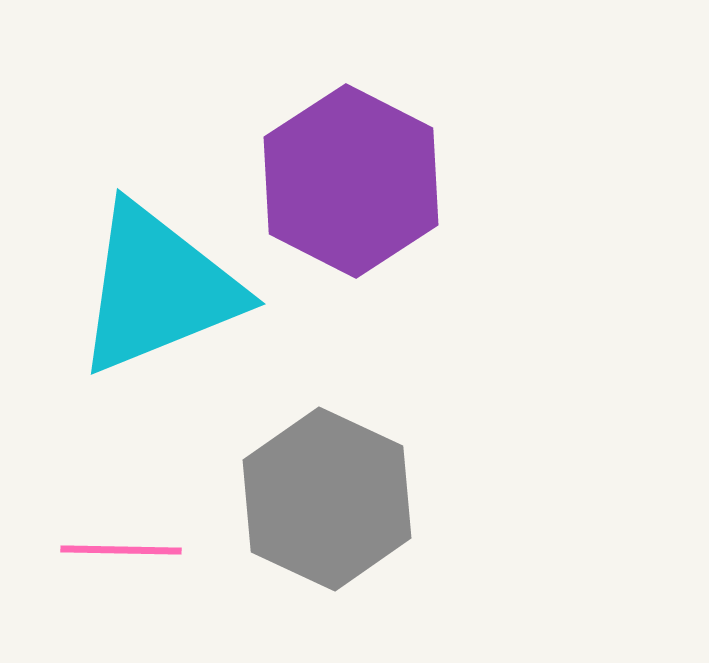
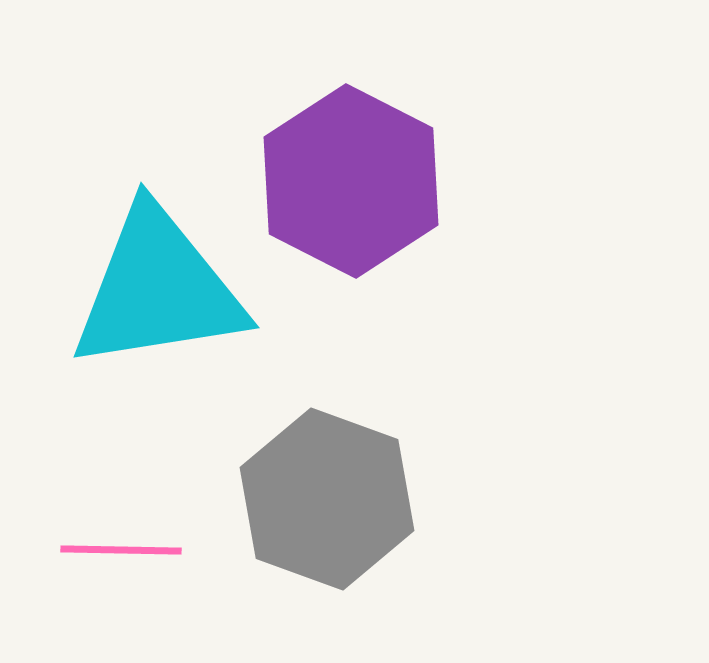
cyan triangle: rotated 13 degrees clockwise
gray hexagon: rotated 5 degrees counterclockwise
